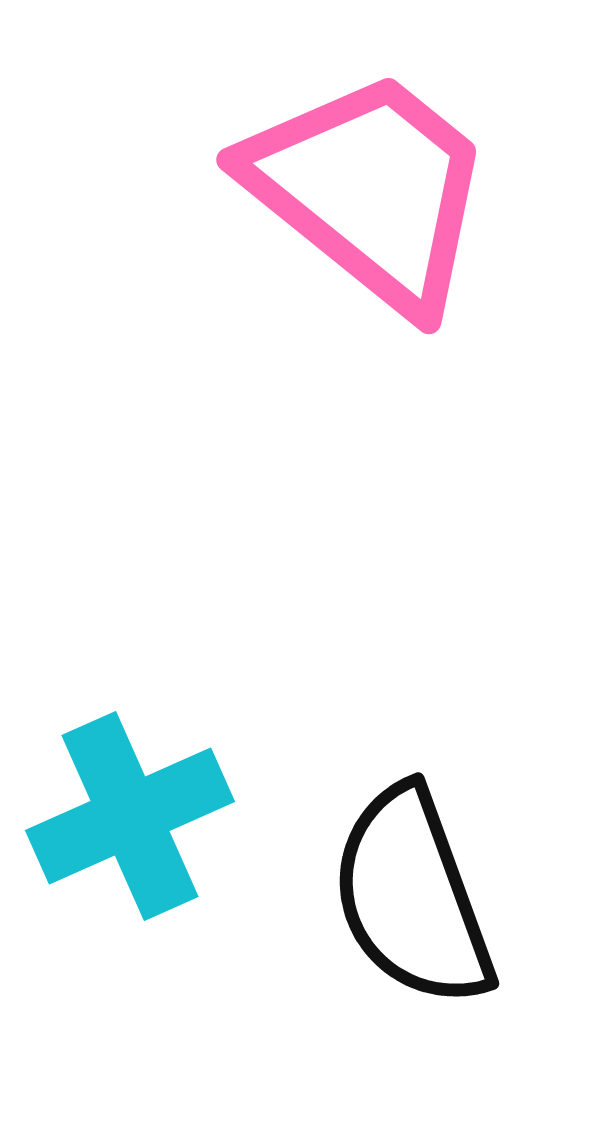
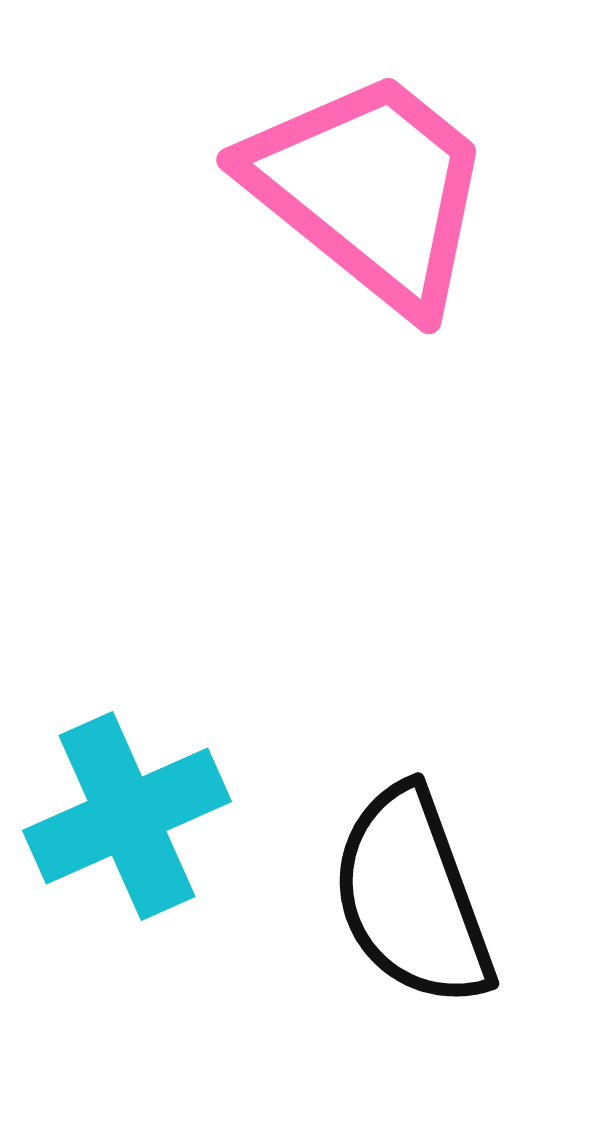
cyan cross: moved 3 px left
